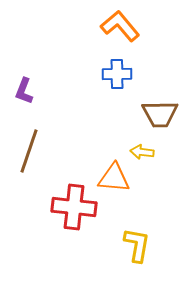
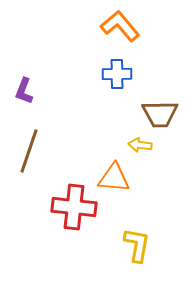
yellow arrow: moved 2 px left, 7 px up
